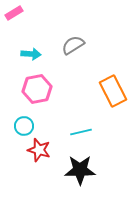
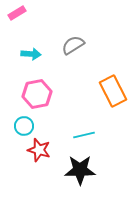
pink rectangle: moved 3 px right
pink hexagon: moved 5 px down
cyan line: moved 3 px right, 3 px down
